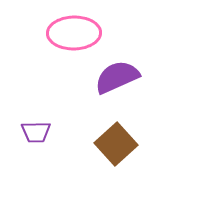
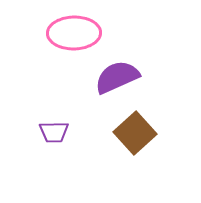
purple trapezoid: moved 18 px right
brown square: moved 19 px right, 11 px up
